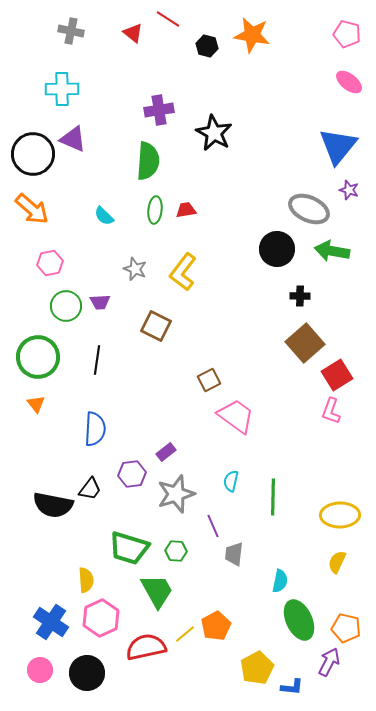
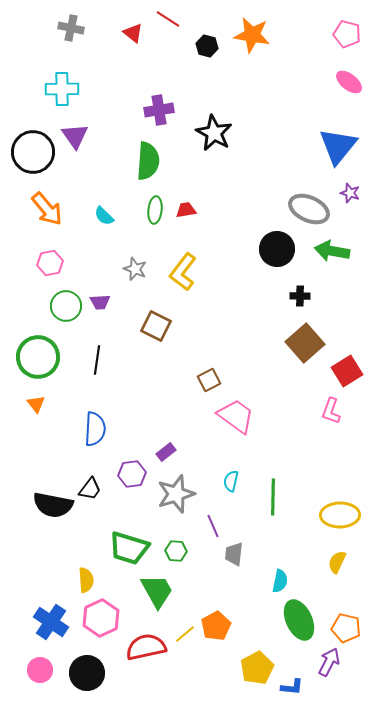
gray cross at (71, 31): moved 3 px up
purple triangle at (73, 139): moved 2 px right, 3 px up; rotated 32 degrees clockwise
black circle at (33, 154): moved 2 px up
purple star at (349, 190): moved 1 px right, 3 px down
orange arrow at (32, 209): moved 15 px right; rotated 9 degrees clockwise
red square at (337, 375): moved 10 px right, 4 px up
